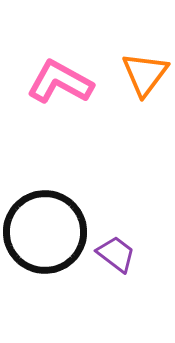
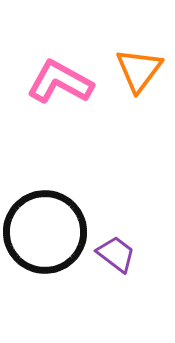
orange triangle: moved 6 px left, 4 px up
